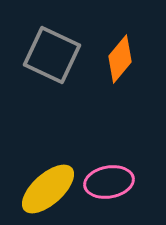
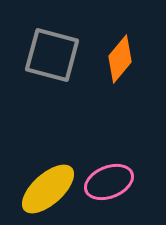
gray square: rotated 10 degrees counterclockwise
pink ellipse: rotated 12 degrees counterclockwise
